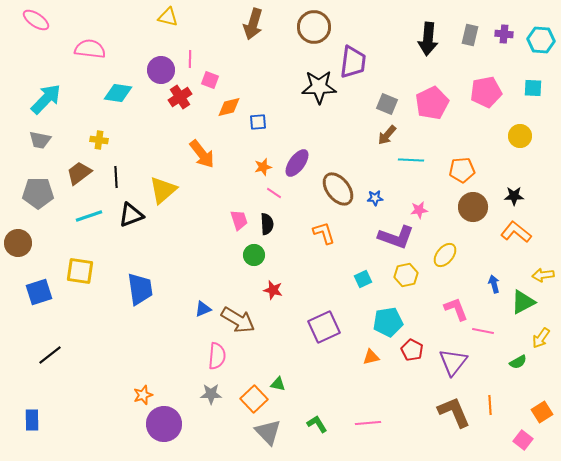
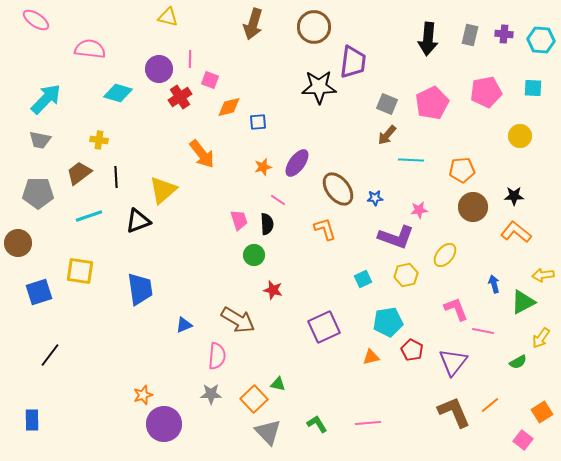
purple circle at (161, 70): moved 2 px left, 1 px up
cyan diamond at (118, 93): rotated 8 degrees clockwise
pink line at (274, 193): moved 4 px right, 7 px down
black triangle at (131, 215): moved 7 px right, 6 px down
orange L-shape at (324, 233): moved 1 px right, 4 px up
blue triangle at (203, 309): moved 19 px left, 16 px down
black line at (50, 355): rotated 15 degrees counterclockwise
orange line at (490, 405): rotated 54 degrees clockwise
